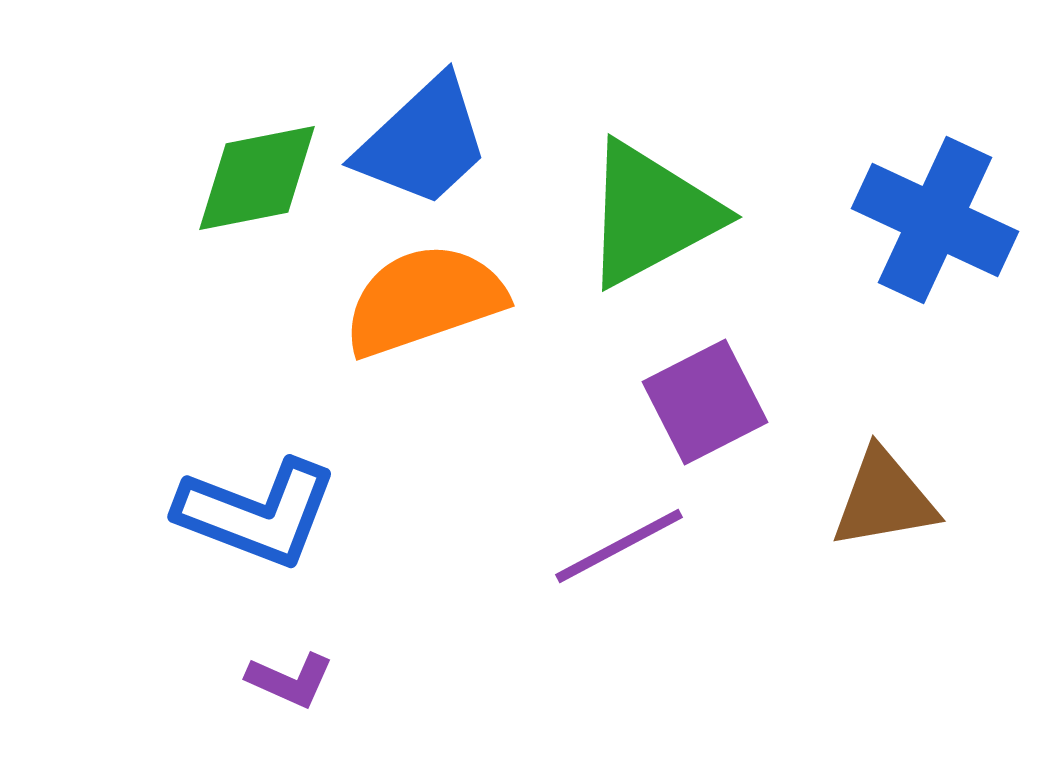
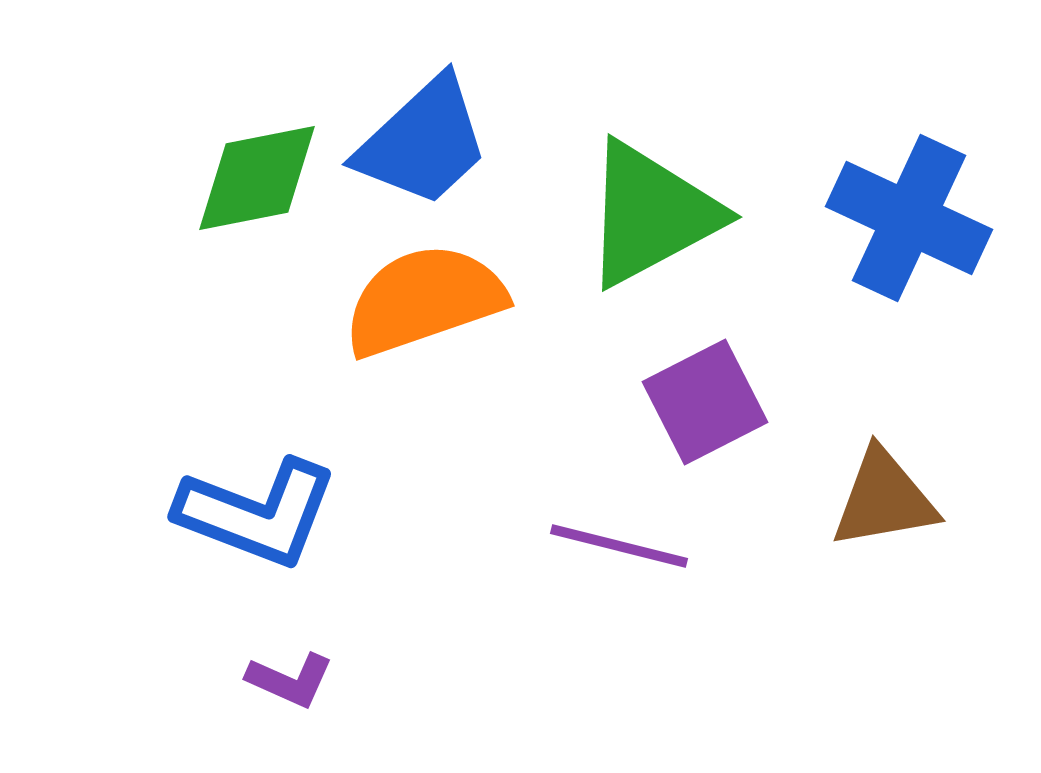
blue cross: moved 26 px left, 2 px up
purple line: rotated 42 degrees clockwise
